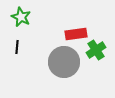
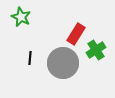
red rectangle: rotated 50 degrees counterclockwise
black line: moved 13 px right, 11 px down
gray circle: moved 1 px left, 1 px down
